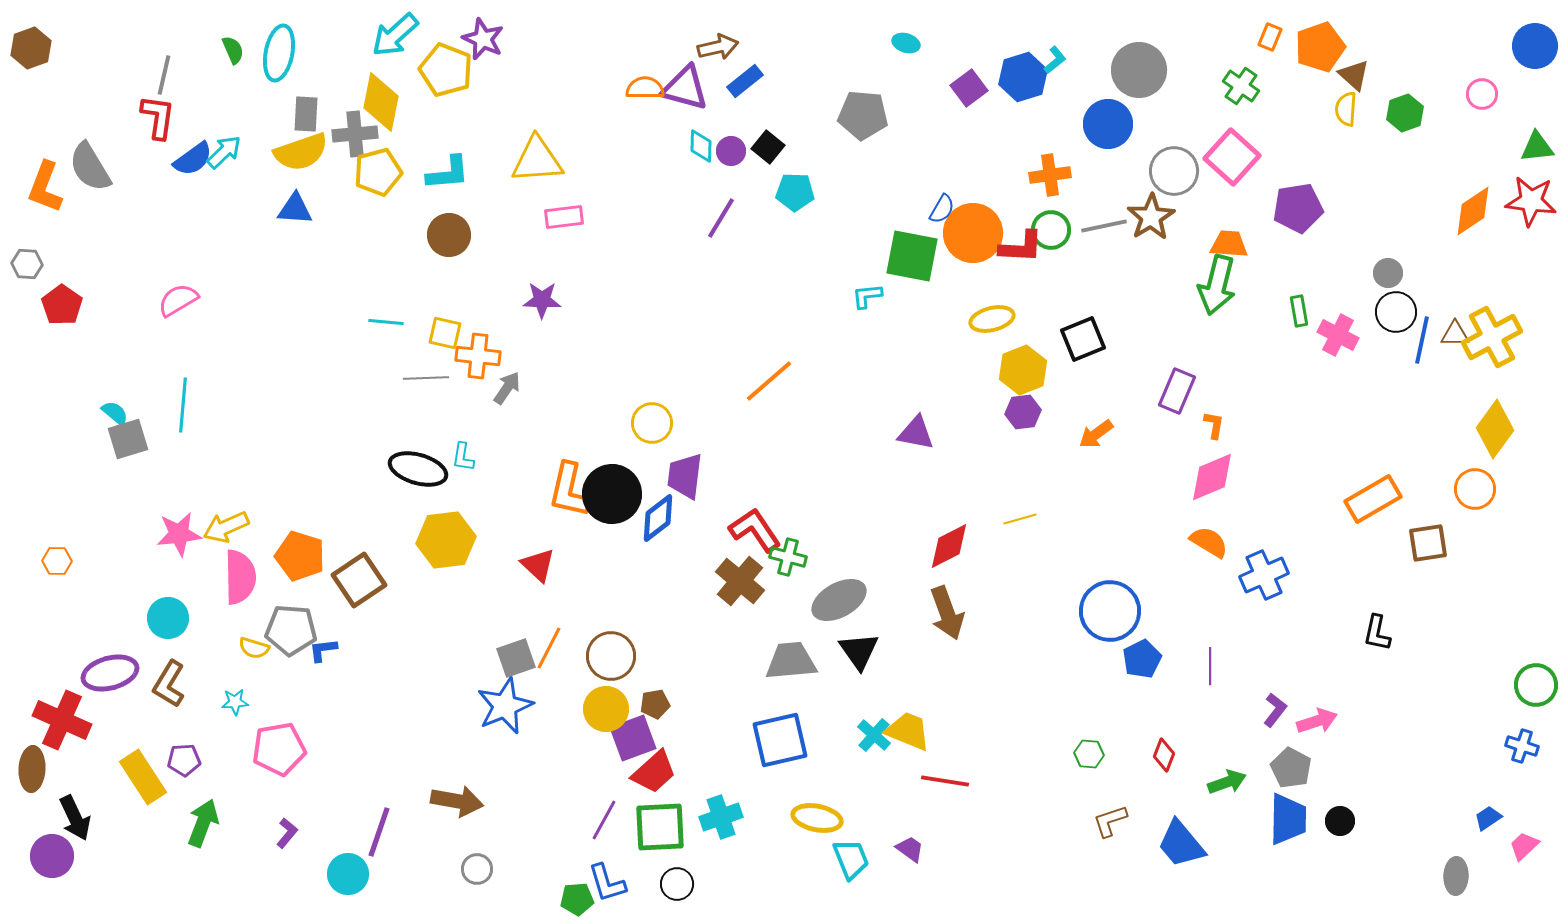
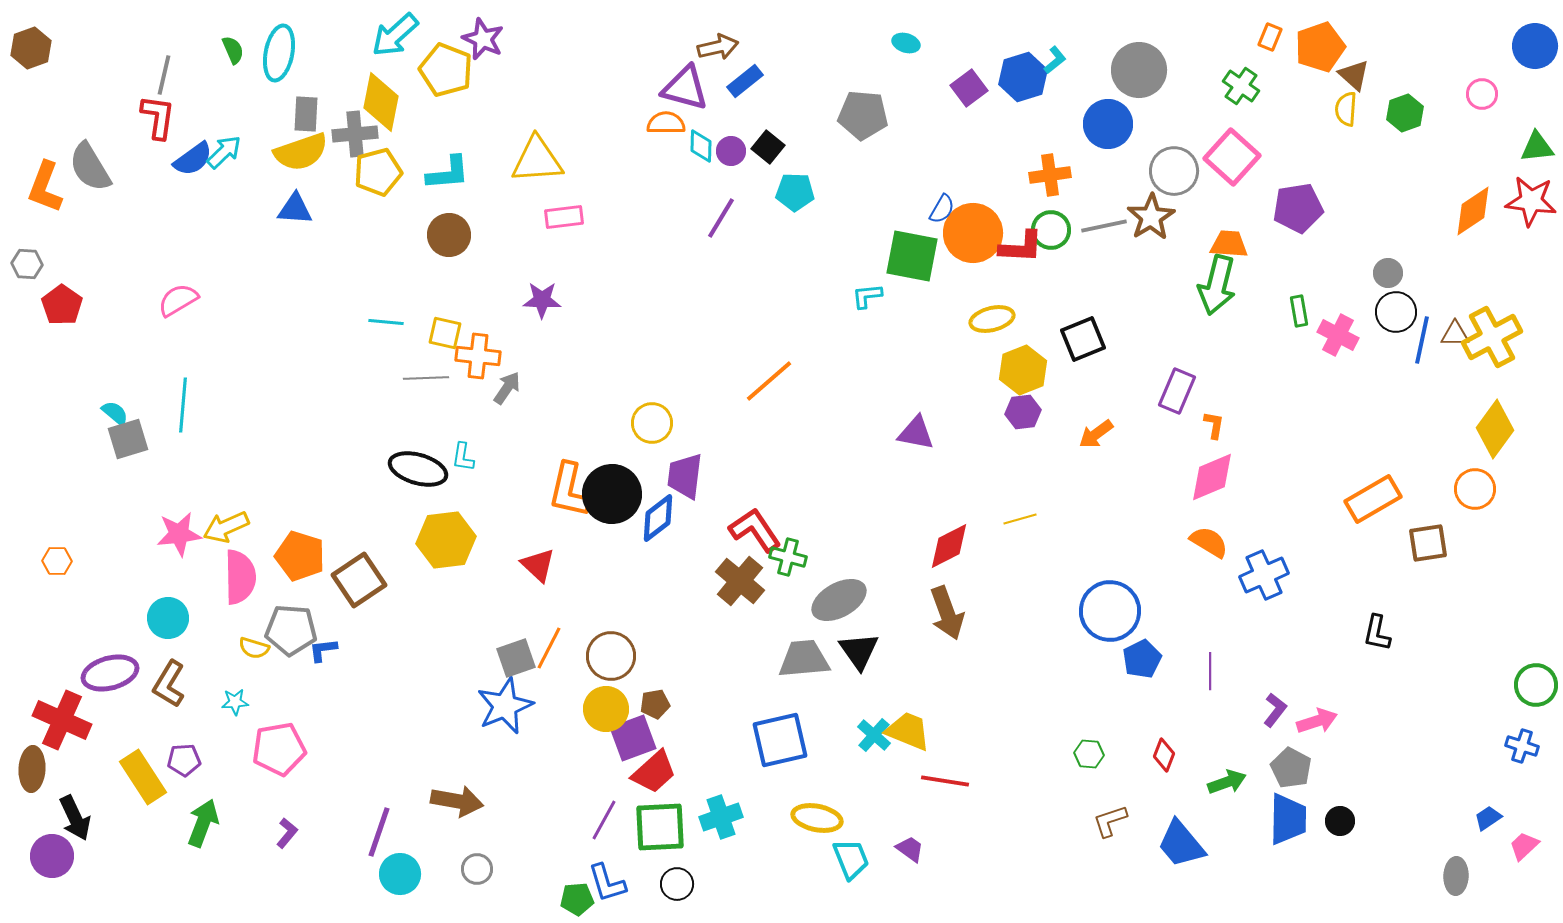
orange semicircle at (645, 88): moved 21 px right, 35 px down
gray trapezoid at (791, 661): moved 13 px right, 2 px up
purple line at (1210, 666): moved 5 px down
cyan circle at (348, 874): moved 52 px right
